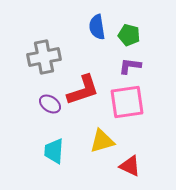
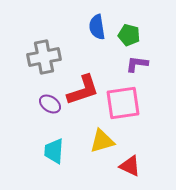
purple L-shape: moved 7 px right, 2 px up
pink square: moved 4 px left, 1 px down
